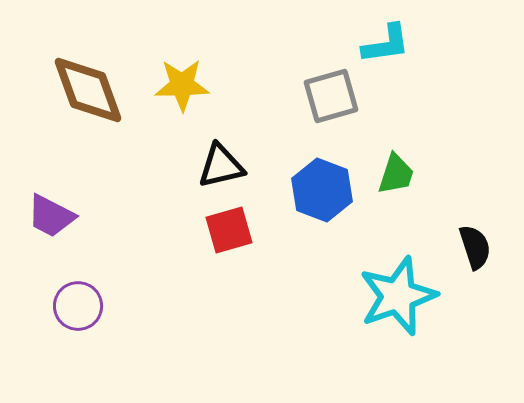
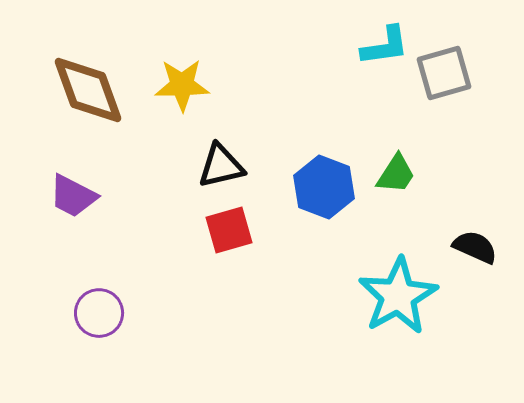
cyan L-shape: moved 1 px left, 2 px down
gray square: moved 113 px right, 23 px up
green trapezoid: rotated 15 degrees clockwise
blue hexagon: moved 2 px right, 3 px up
purple trapezoid: moved 22 px right, 20 px up
black semicircle: rotated 48 degrees counterclockwise
cyan star: rotated 10 degrees counterclockwise
purple circle: moved 21 px right, 7 px down
